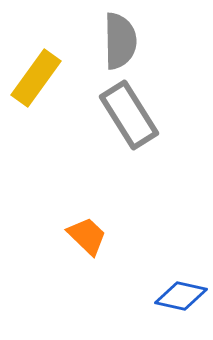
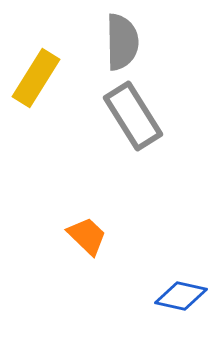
gray semicircle: moved 2 px right, 1 px down
yellow rectangle: rotated 4 degrees counterclockwise
gray rectangle: moved 4 px right, 1 px down
